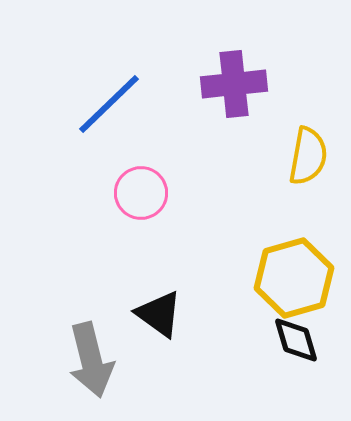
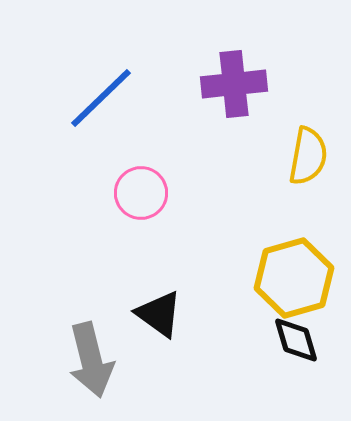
blue line: moved 8 px left, 6 px up
